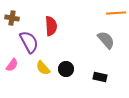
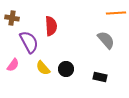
pink semicircle: moved 1 px right
